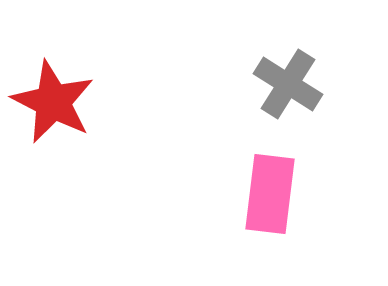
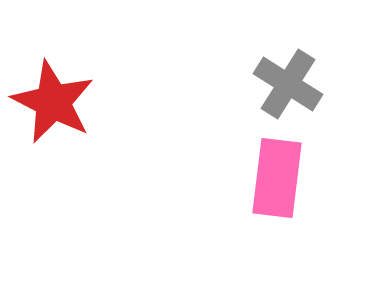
pink rectangle: moved 7 px right, 16 px up
